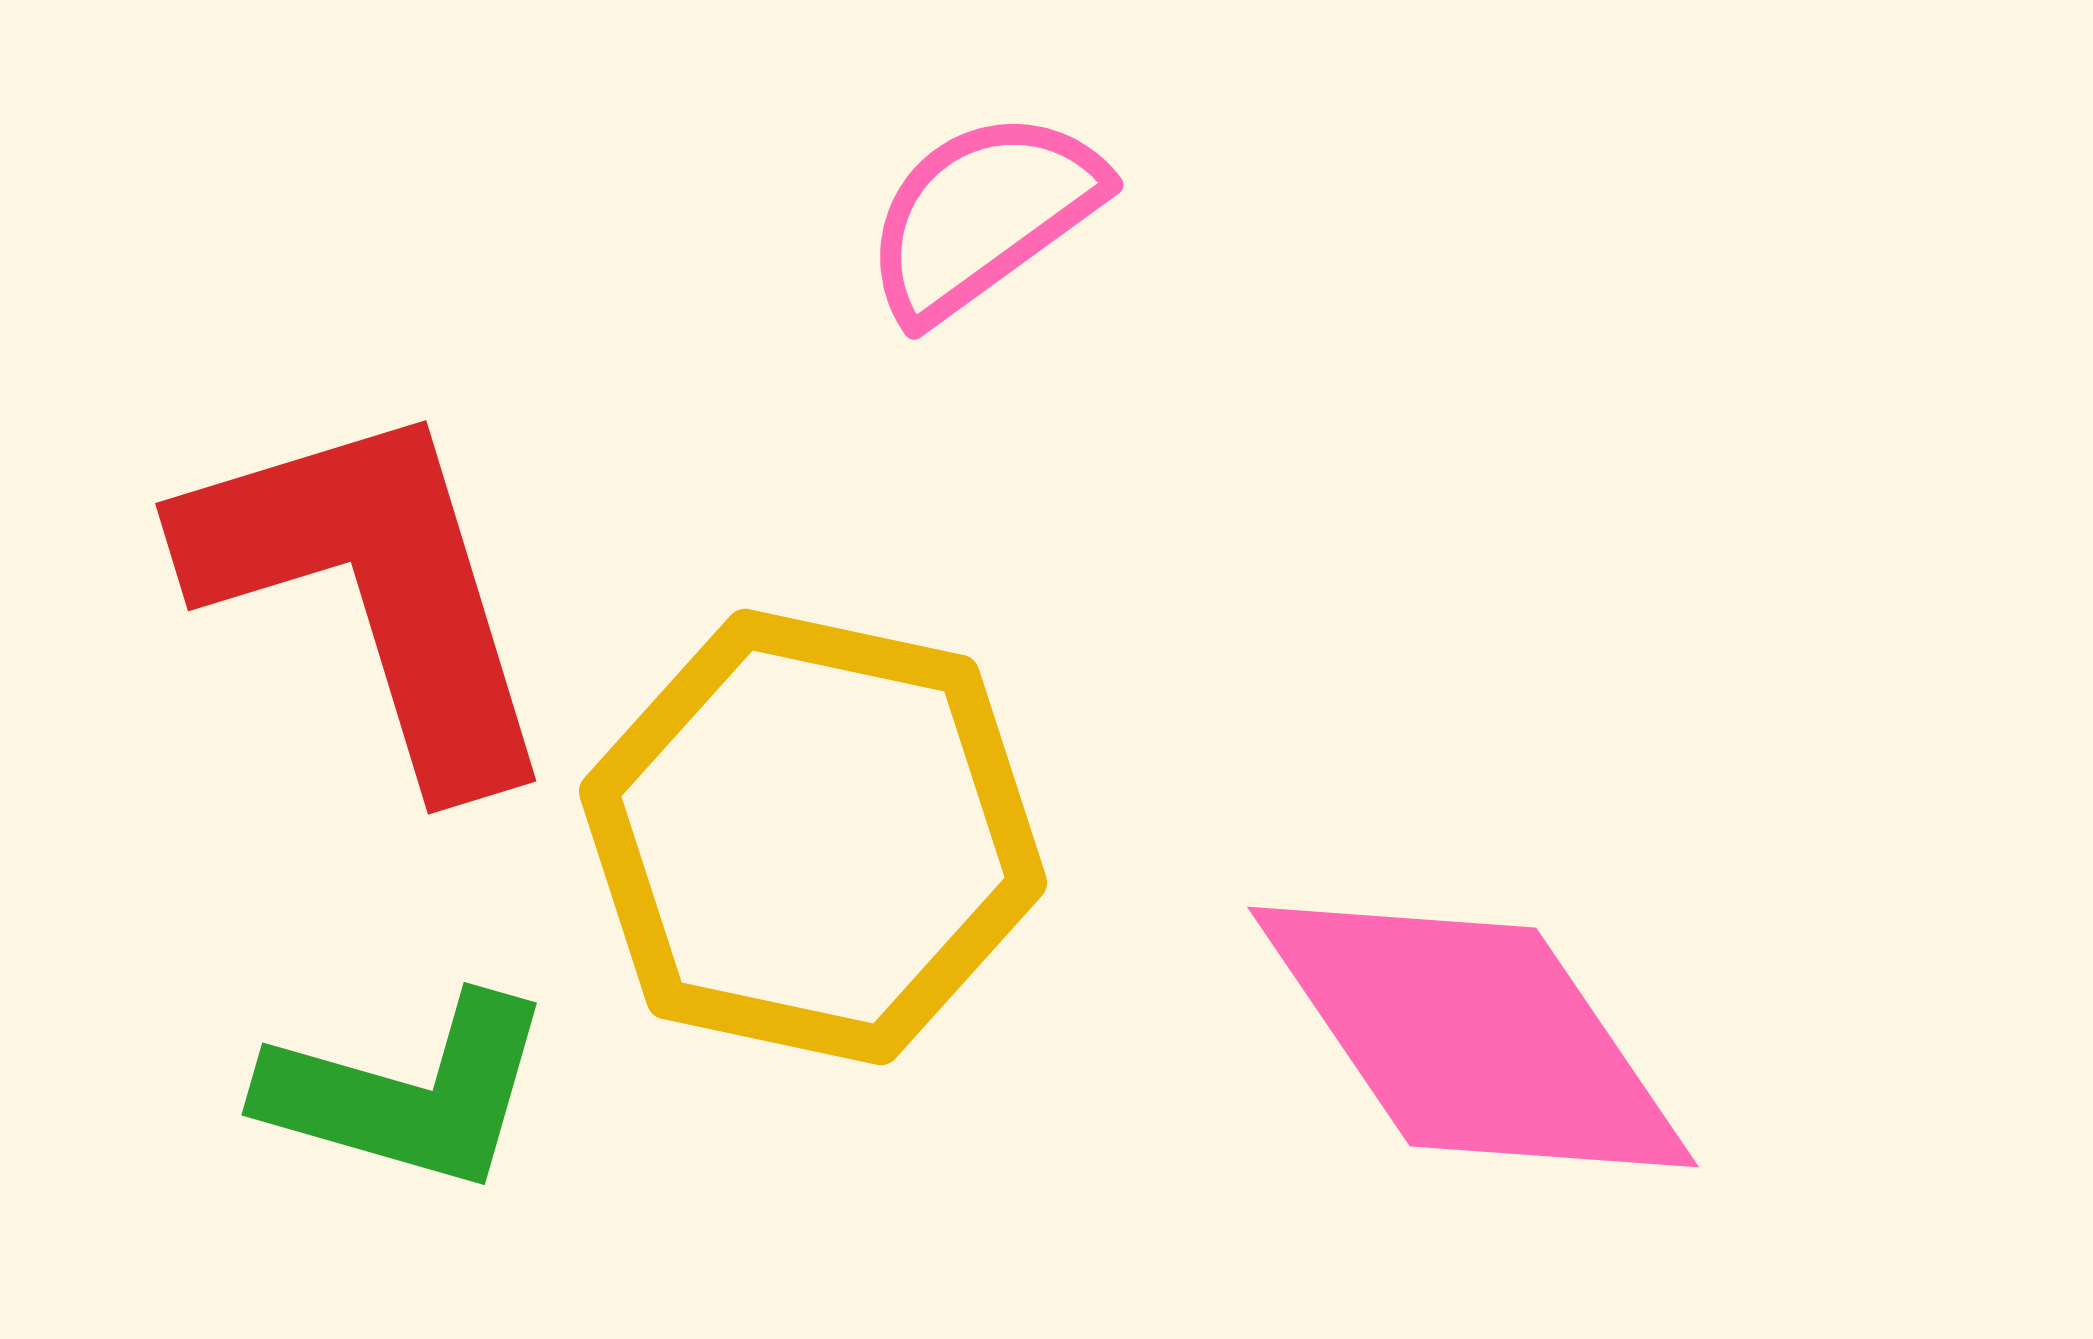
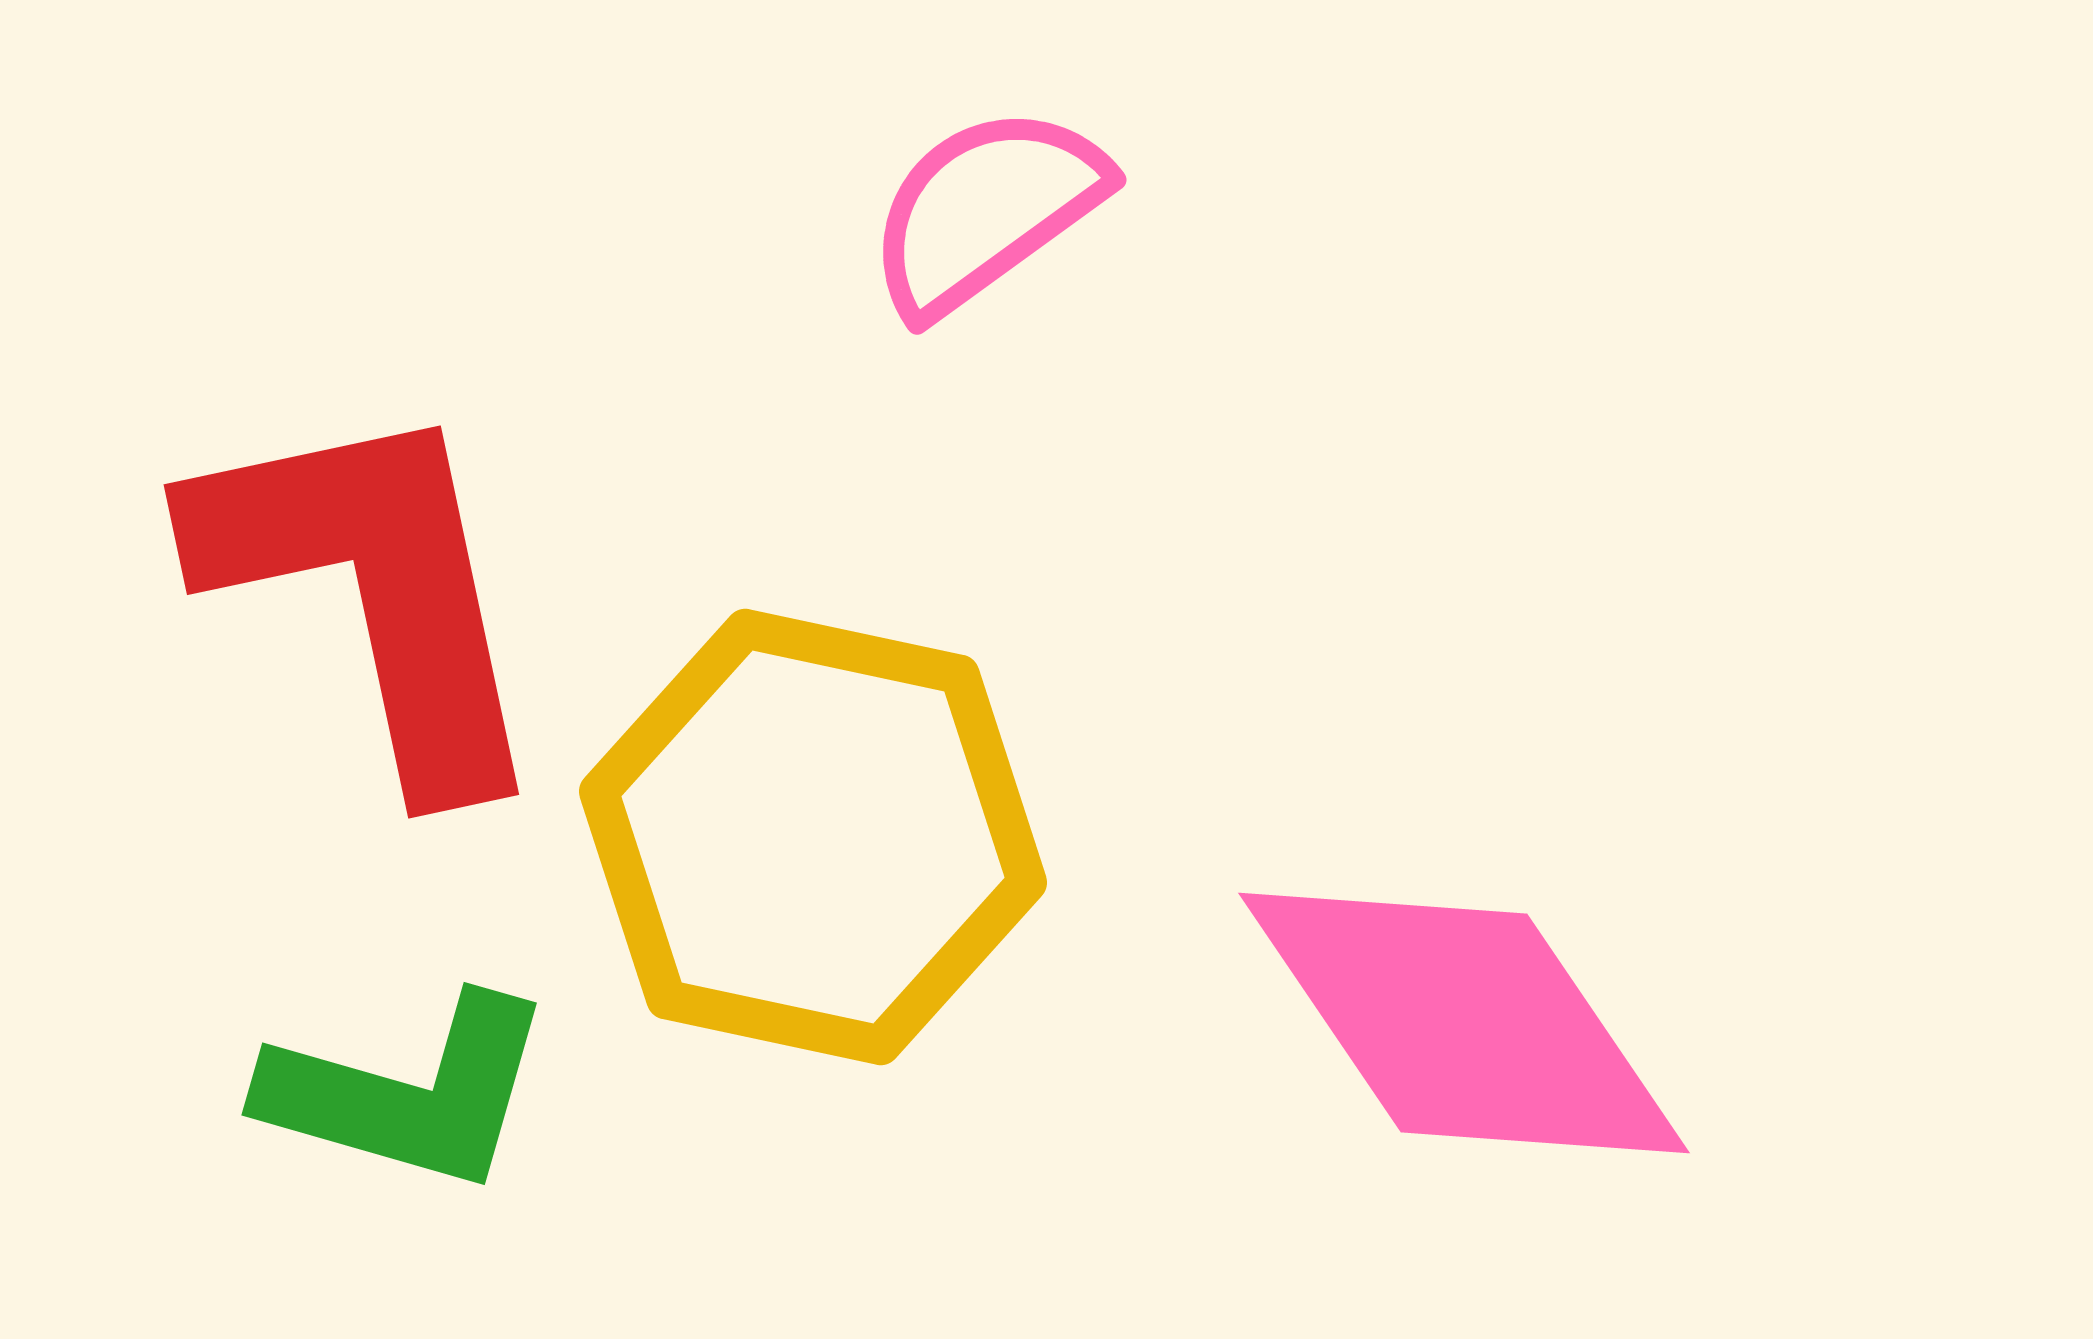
pink semicircle: moved 3 px right, 5 px up
red L-shape: rotated 5 degrees clockwise
pink diamond: moved 9 px left, 14 px up
